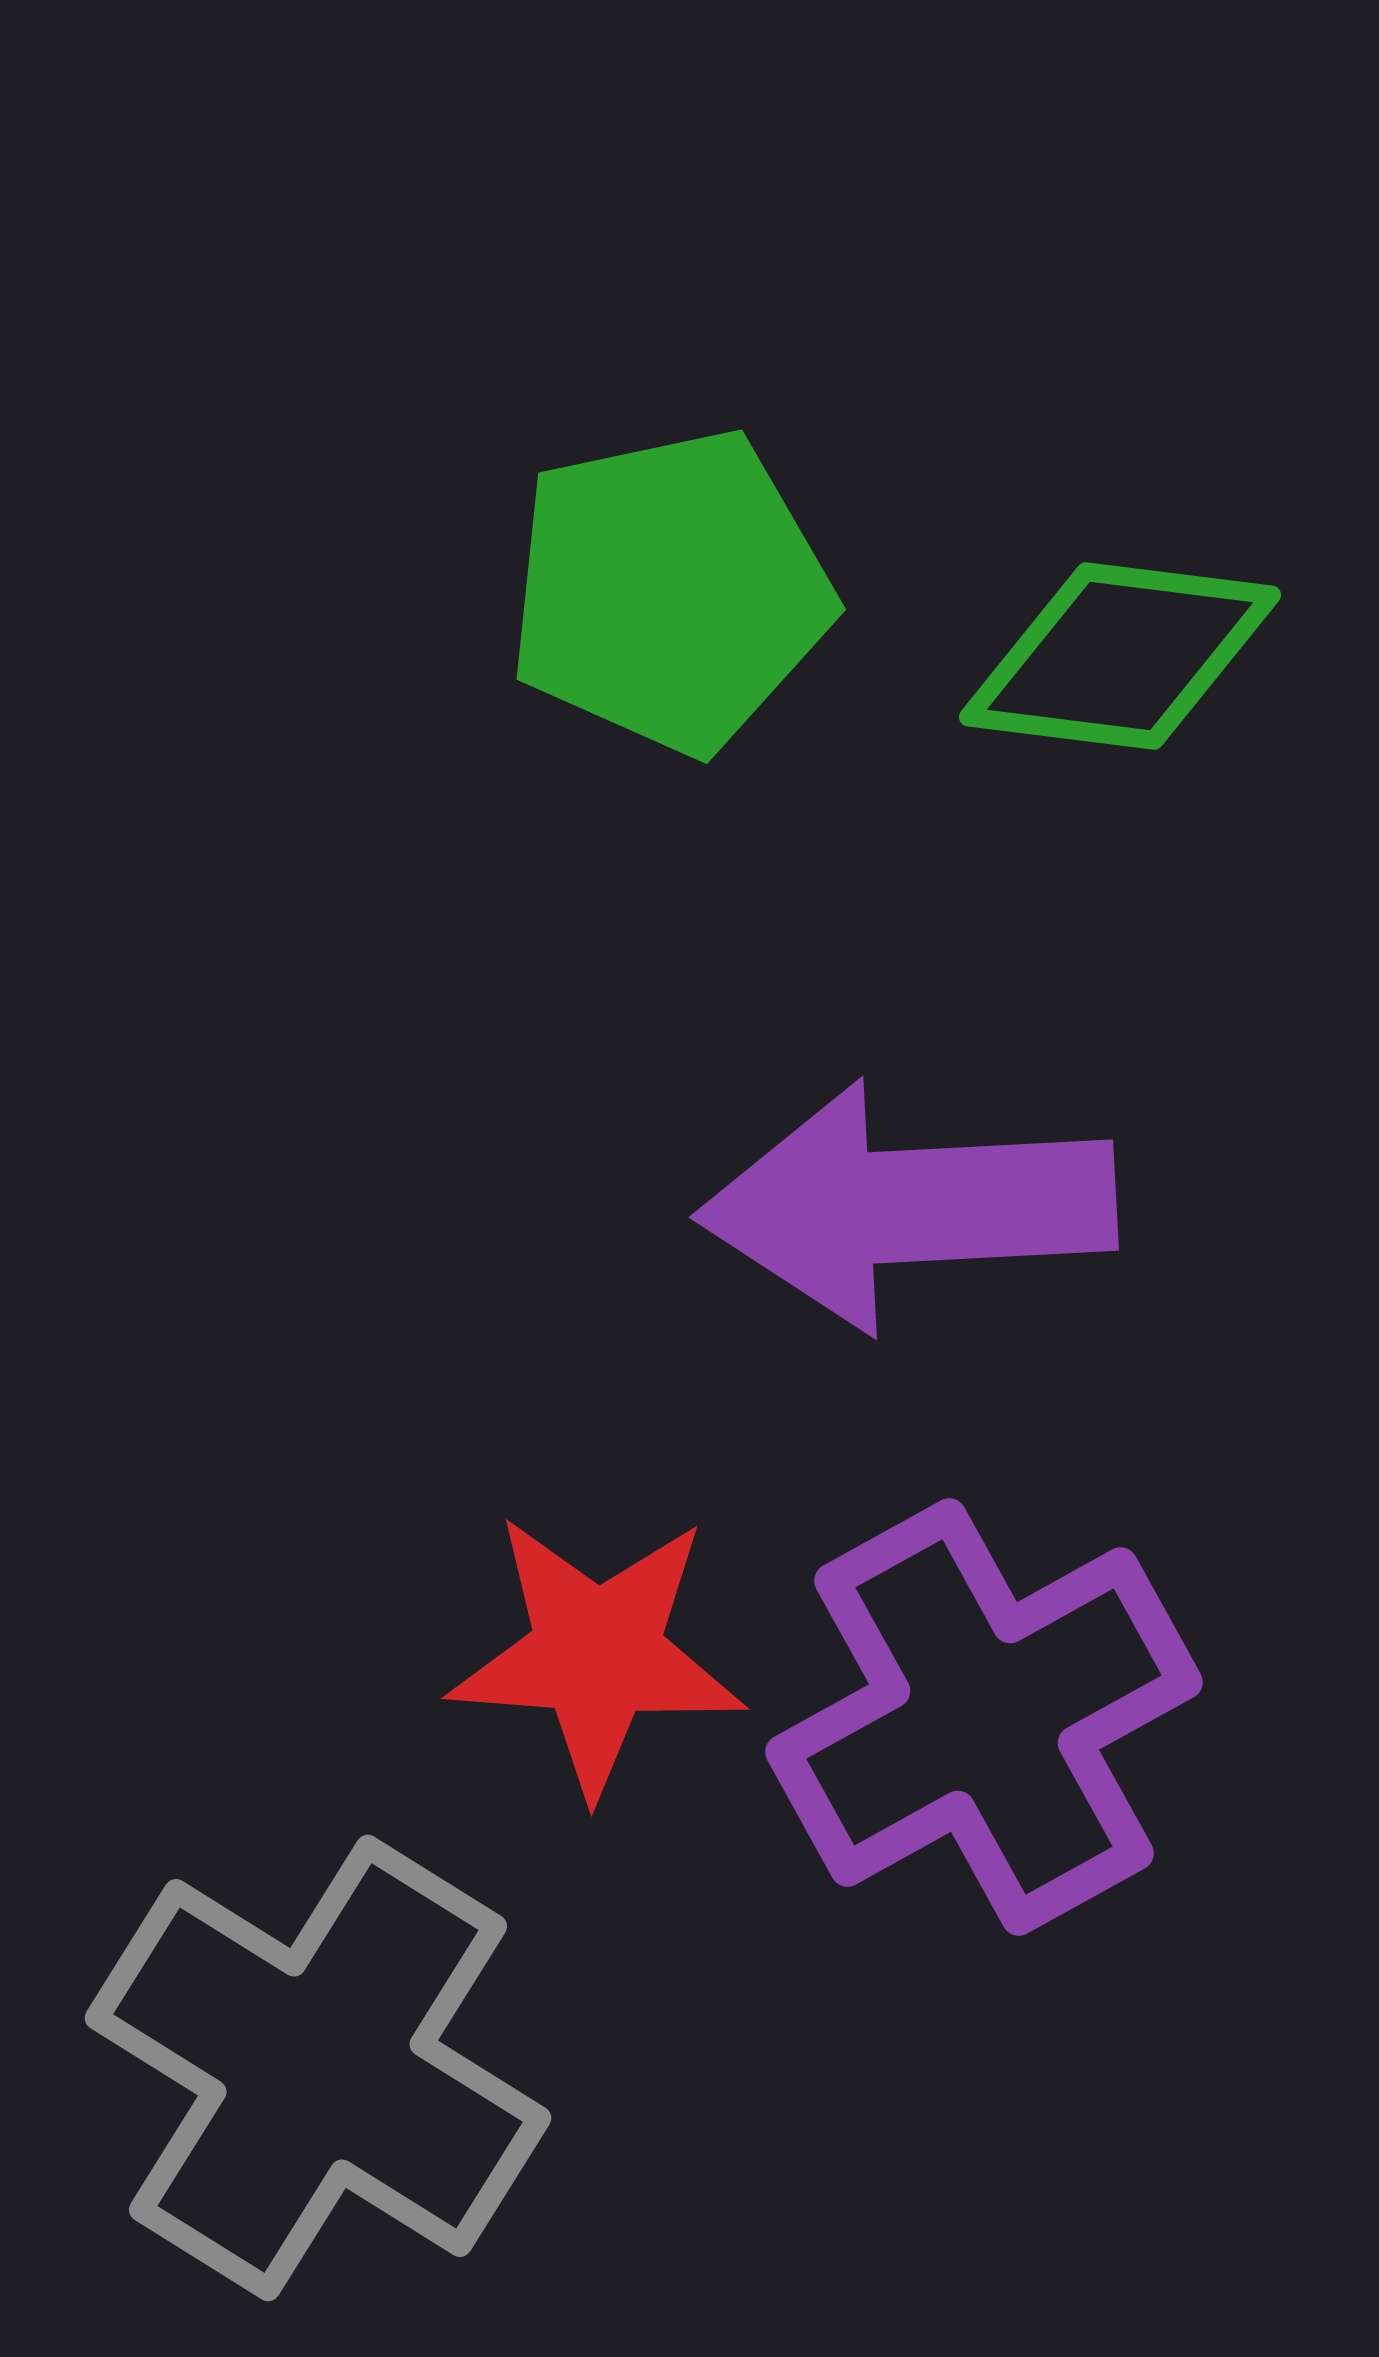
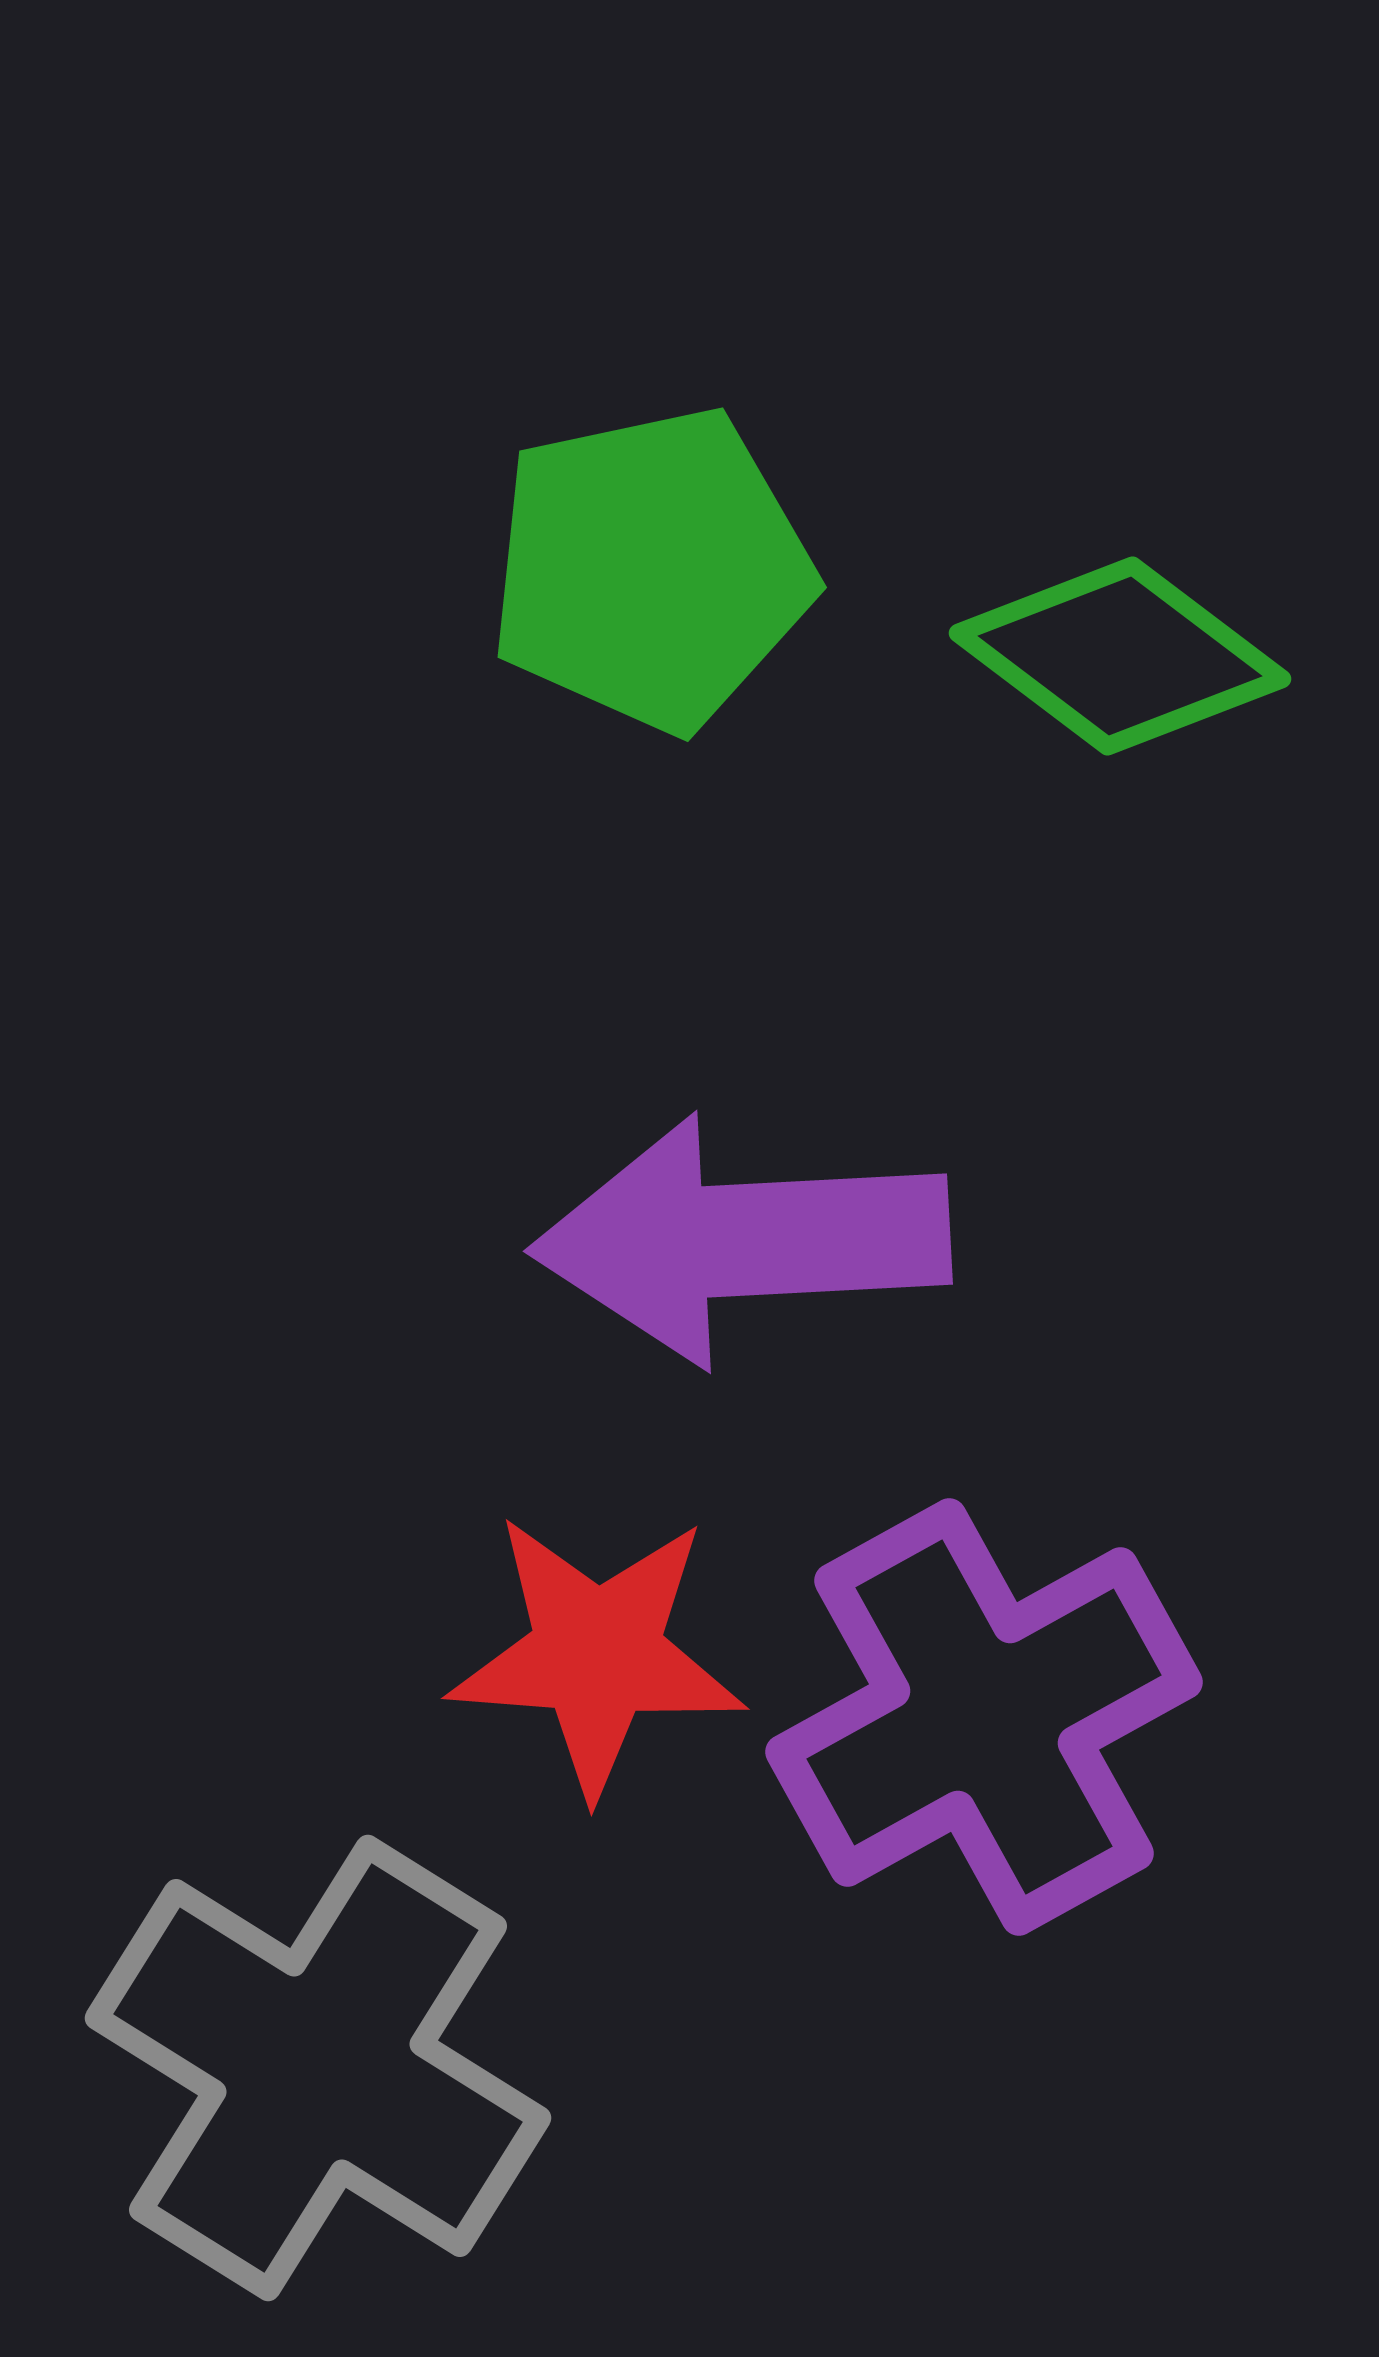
green pentagon: moved 19 px left, 22 px up
green diamond: rotated 30 degrees clockwise
purple arrow: moved 166 px left, 34 px down
